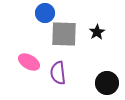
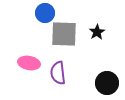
pink ellipse: moved 1 px down; rotated 20 degrees counterclockwise
